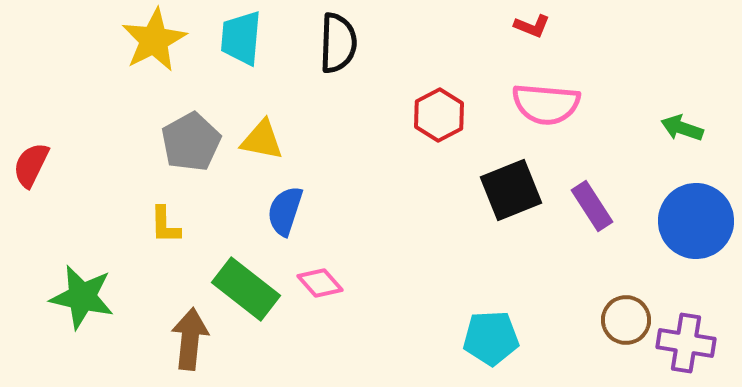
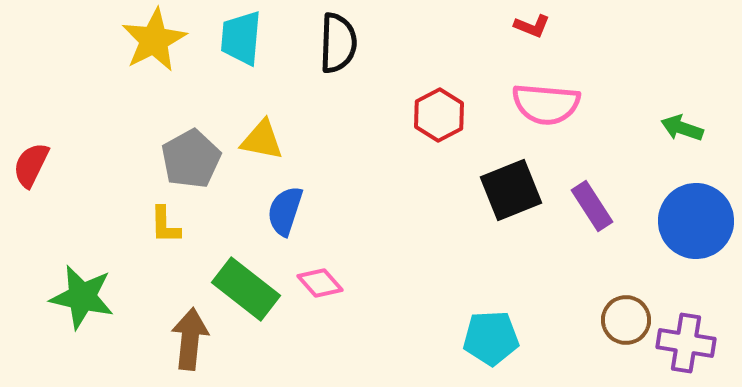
gray pentagon: moved 17 px down
